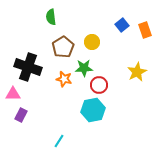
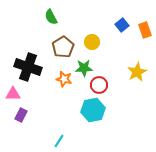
green semicircle: rotated 21 degrees counterclockwise
